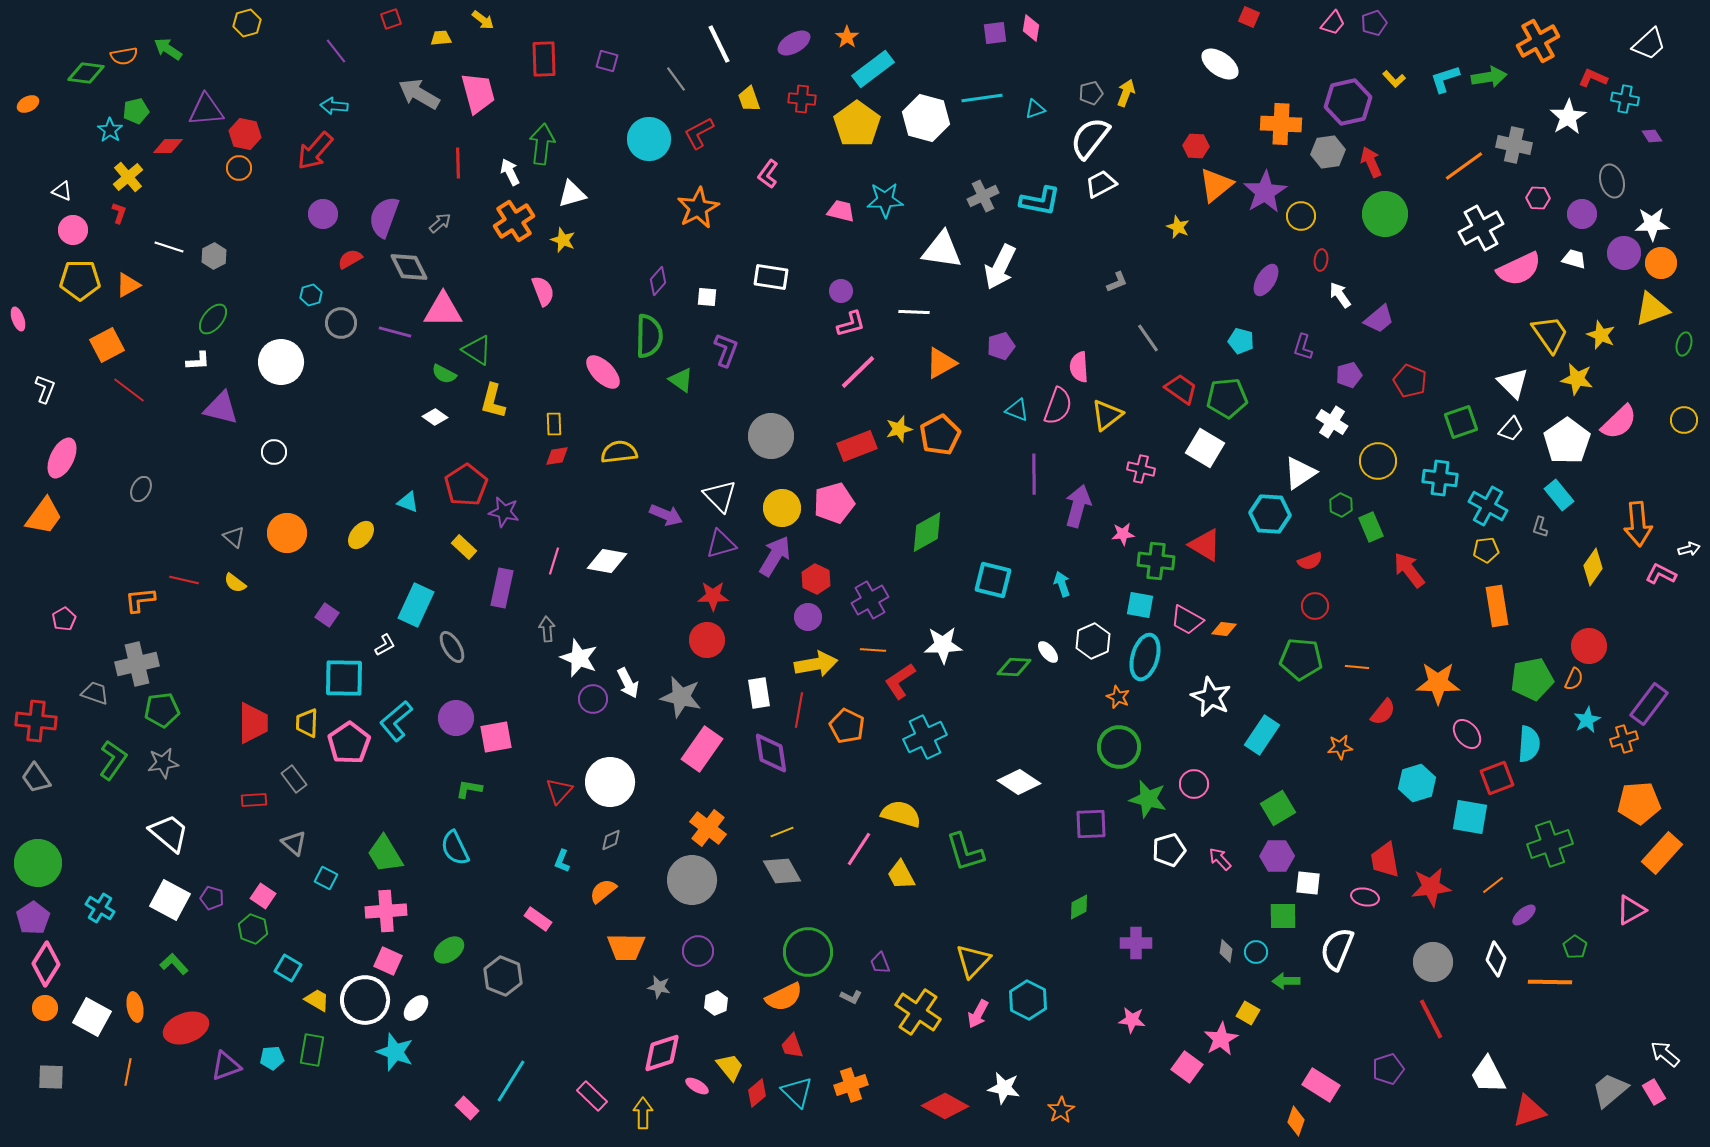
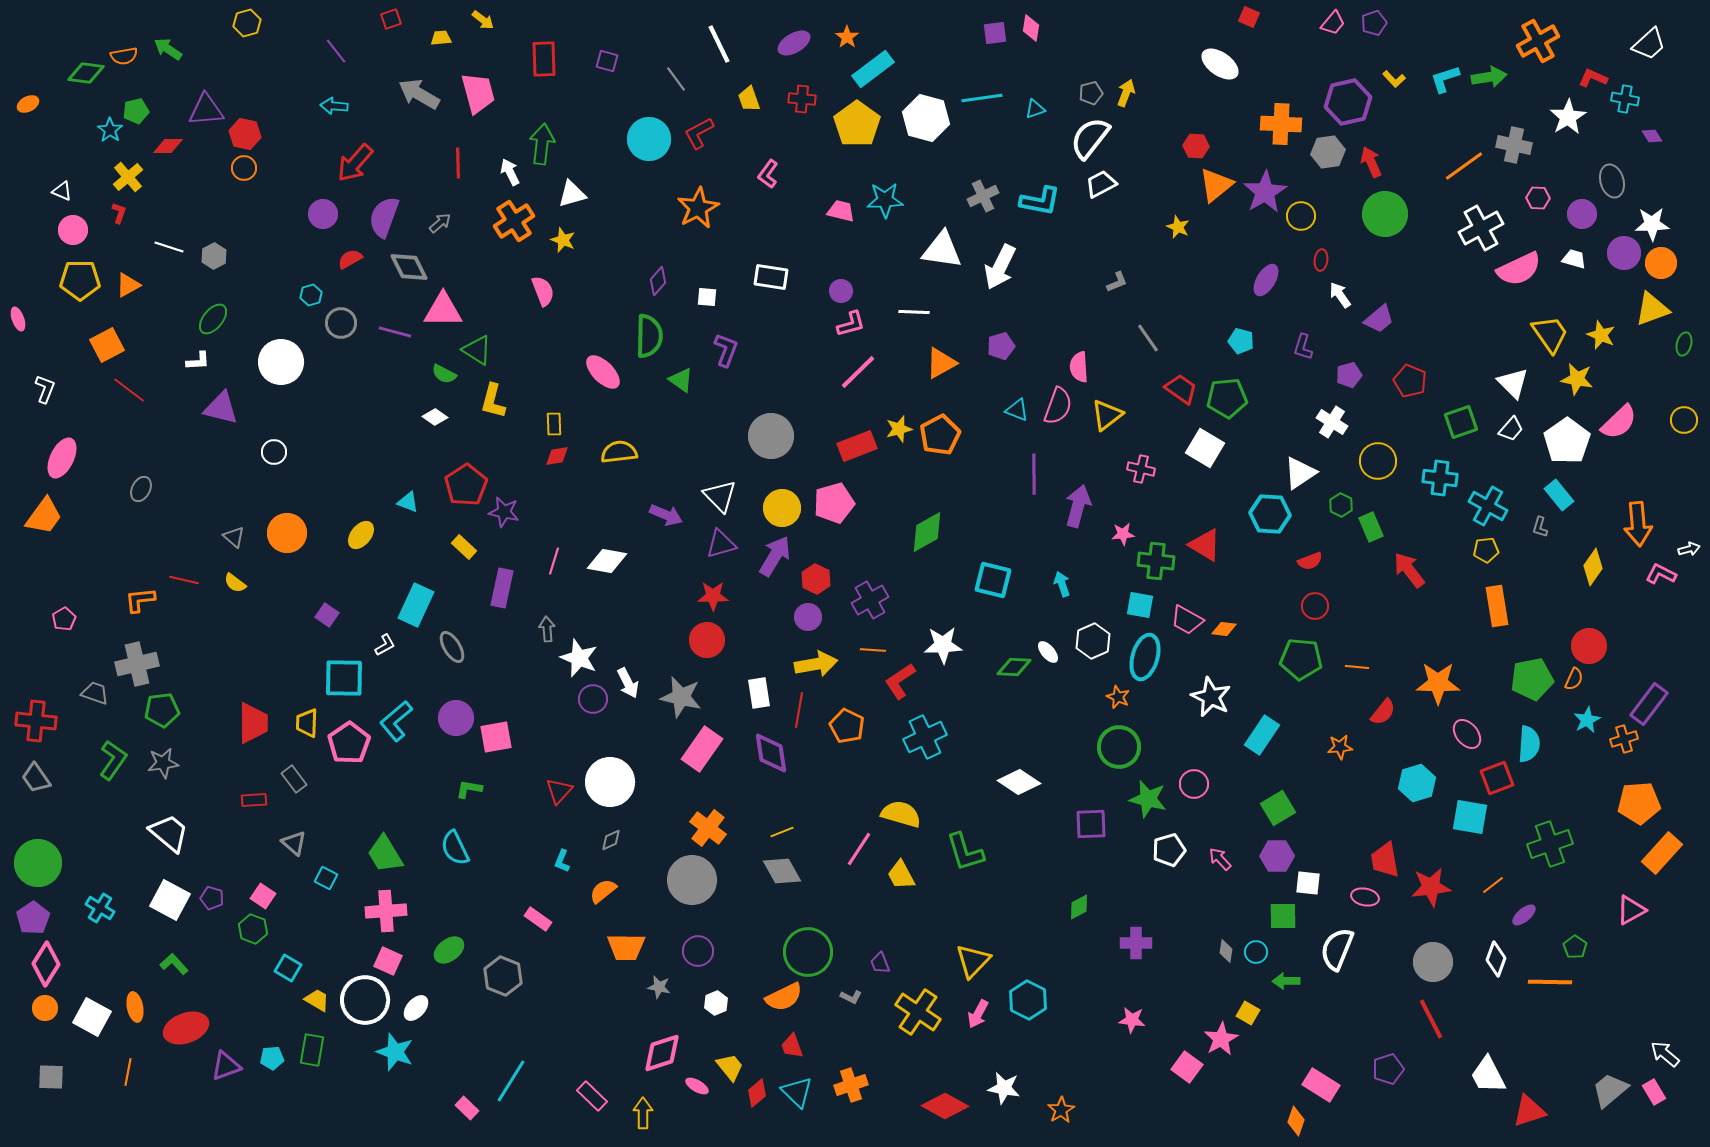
red arrow at (315, 151): moved 40 px right, 12 px down
orange circle at (239, 168): moved 5 px right
